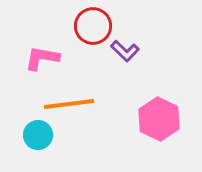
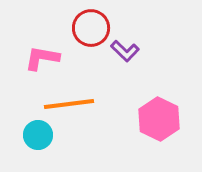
red circle: moved 2 px left, 2 px down
